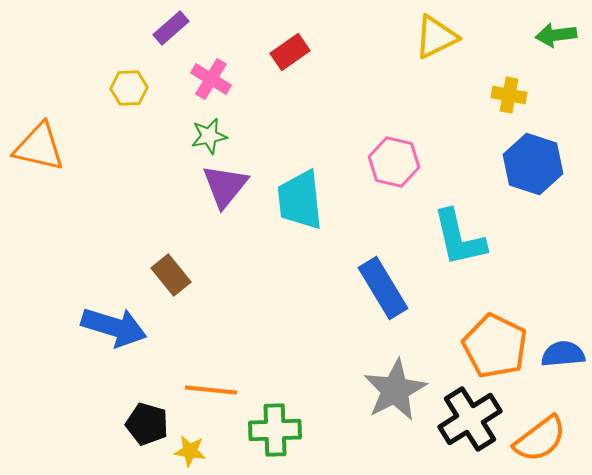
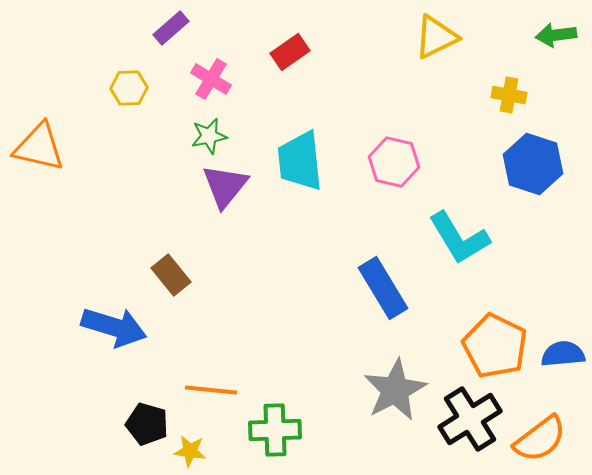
cyan trapezoid: moved 39 px up
cyan L-shape: rotated 18 degrees counterclockwise
